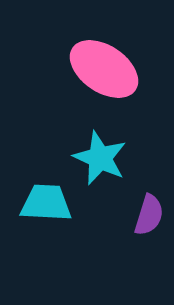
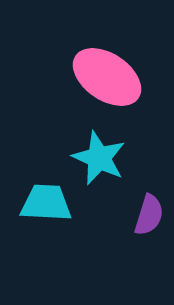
pink ellipse: moved 3 px right, 8 px down
cyan star: moved 1 px left
